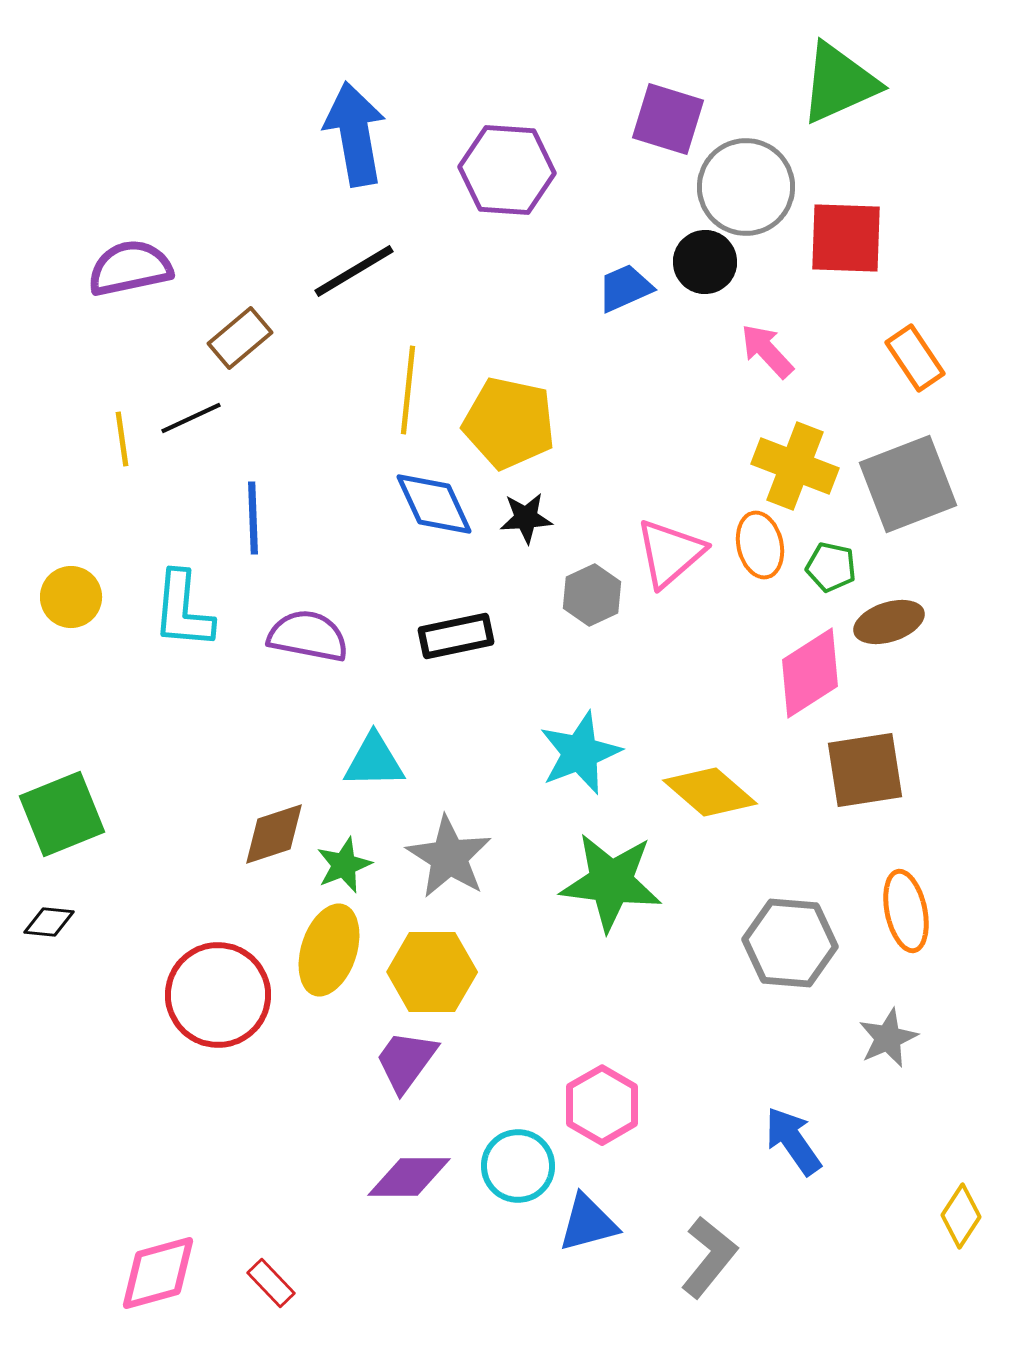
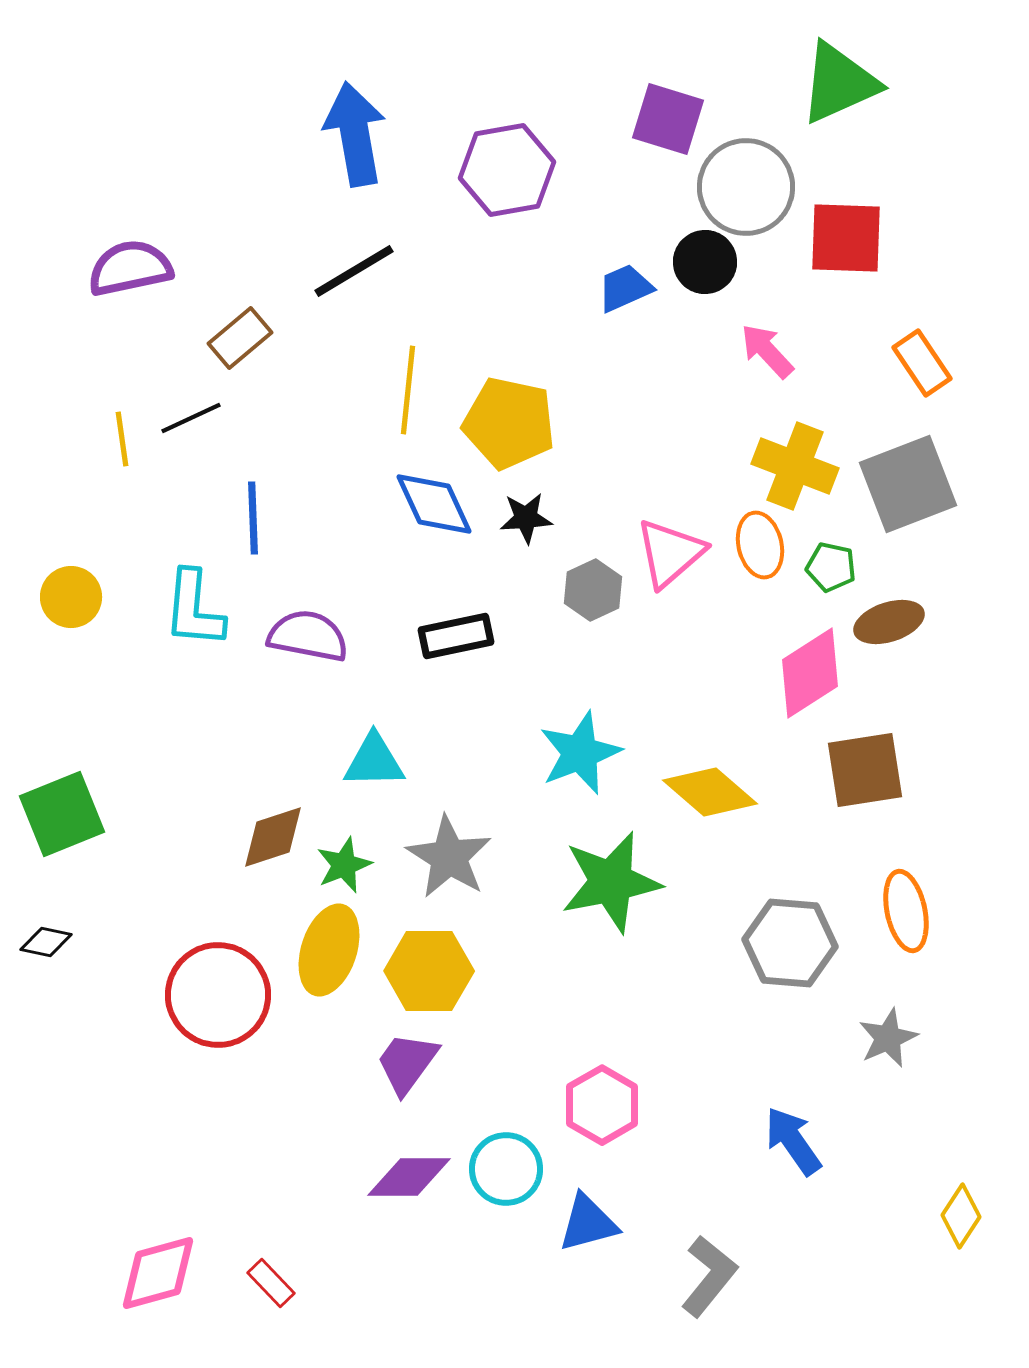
purple hexagon at (507, 170): rotated 14 degrees counterclockwise
orange rectangle at (915, 358): moved 7 px right, 5 px down
gray hexagon at (592, 595): moved 1 px right, 5 px up
cyan L-shape at (183, 610): moved 11 px right, 1 px up
brown diamond at (274, 834): moved 1 px left, 3 px down
green star at (611, 882): rotated 18 degrees counterclockwise
black diamond at (49, 922): moved 3 px left, 20 px down; rotated 6 degrees clockwise
yellow hexagon at (432, 972): moved 3 px left, 1 px up
purple trapezoid at (406, 1061): moved 1 px right, 2 px down
cyan circle at (518, 1166): moved 12 px left, 3 px down
gray L-shape at (709, 1257): moved 19 px down
